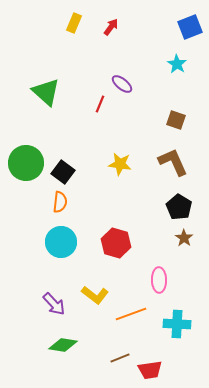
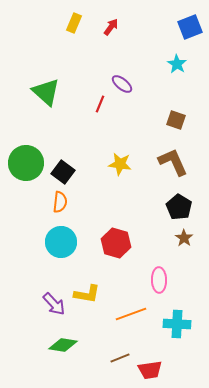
yellow L-shape: moved 8 px left, 1 px up; rotated 28 degrees counterclockwise
